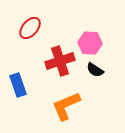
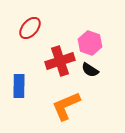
pink hexagon: rotated 15 degrees clockwise
black semicircle: moved 5 px left
blue rectangle: moved 1 px right, 1 px down; rotated 20 degrees clockwise
